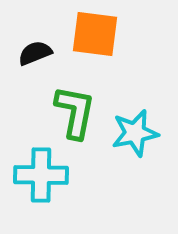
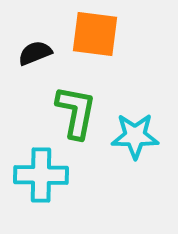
green L-shape: moved 1 px right
cyan star: moved 3 px down; rotated 12 degrees clockwise
